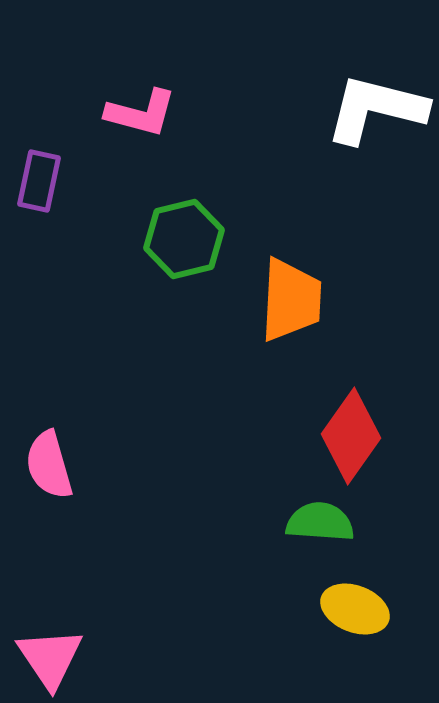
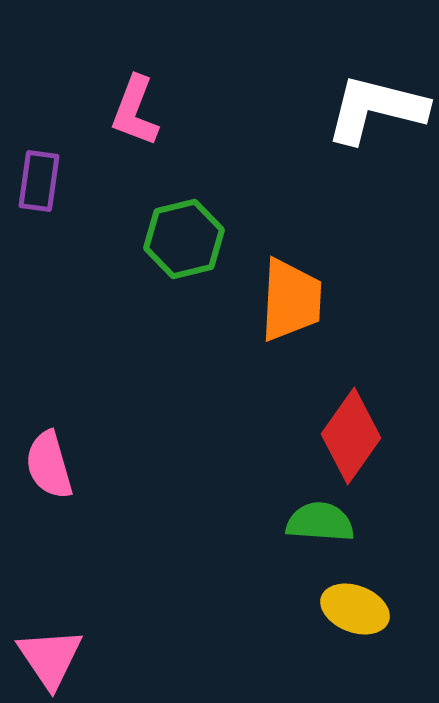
pink L-shape: moved 6 px left, 2 px up; rotated 96 degrees clockwise
purple rectangle: rotated 4 degrees counterclockwise
